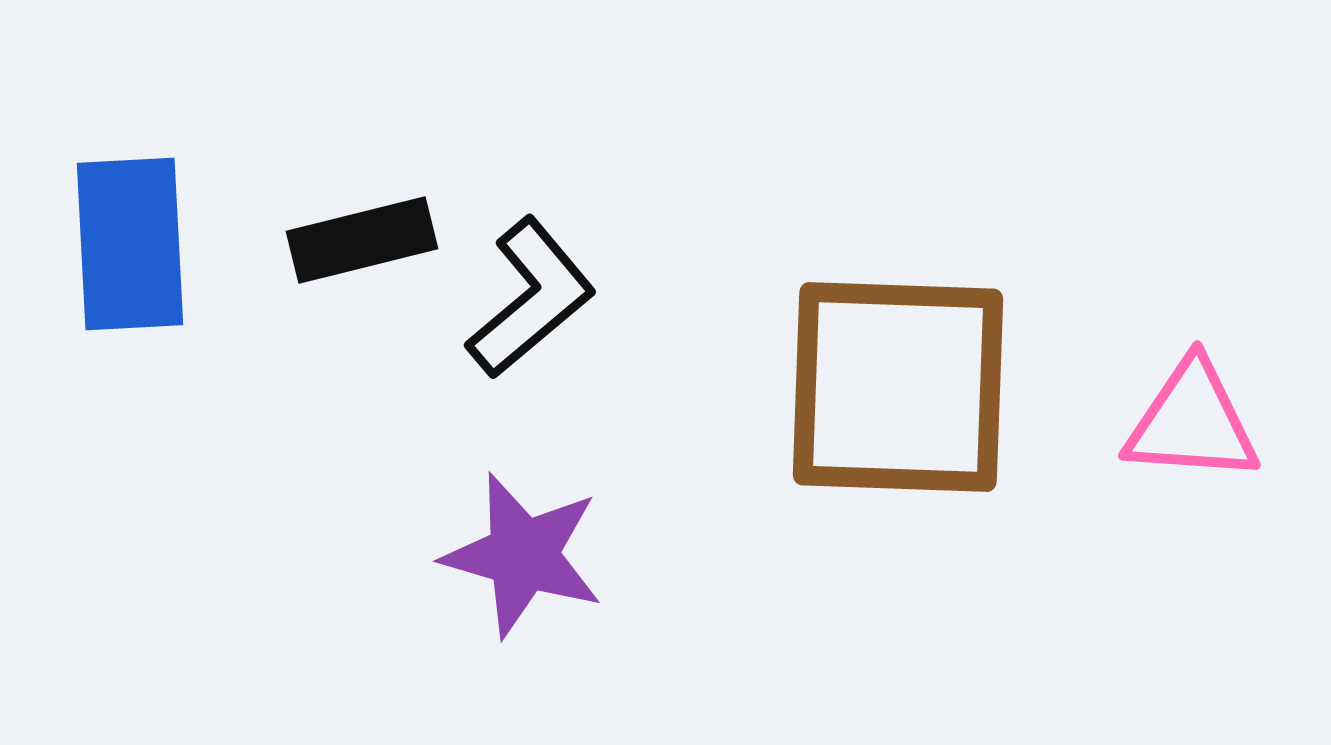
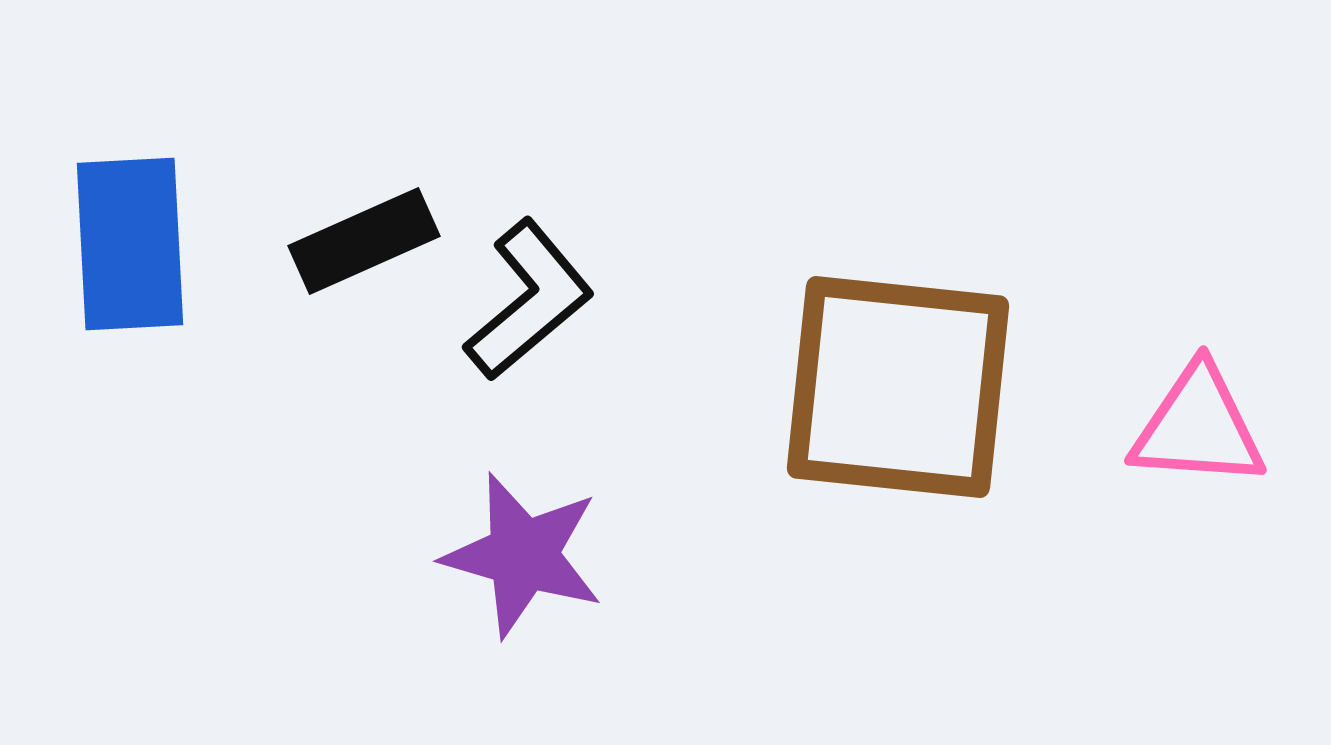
black rectangle: moved 2 px right, 1 px down; rotated 10 degrees counterclockwise
black L-shape: moved 2 px left, 2 px down
brown square: rotated 4 degrees clockwise
pink triangle: moved 6 px right, 5 px down
